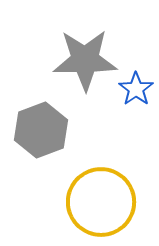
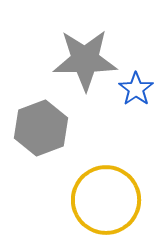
gray hexagon: moved 2 px up
yellow circle: moved 5 px right, 2 px up
